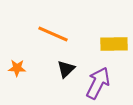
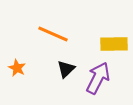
orange star: rotated 24 degrees clockwise
purple arrow: moved 5 px up
